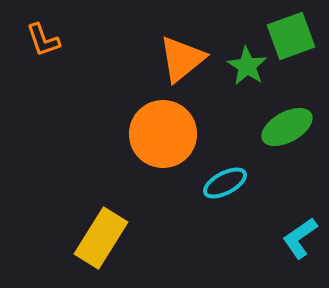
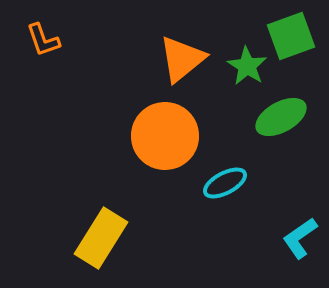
green ellipse: moved 6 px left, 10 px up
orange circle: moved 2 px right, 2 px down
